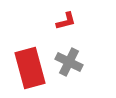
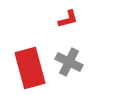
red L-shape: moved 2 px right, 2 px up
